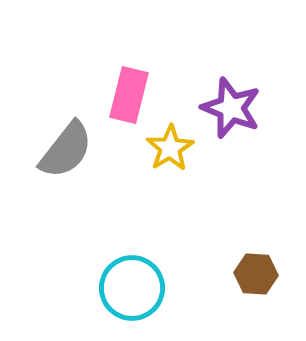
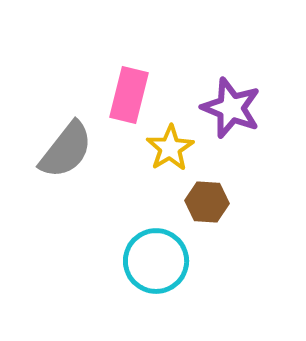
brown hexagon: moved 49 px left, 72 px up
cyan circle: moved 24 px right, 27 px up
